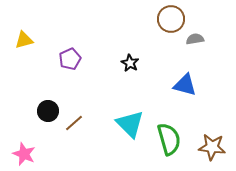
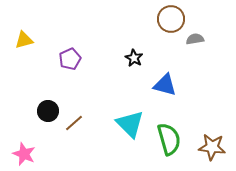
black star: moved 4 px right, 5 px up
blue triangle: moved 20 px left
